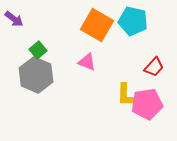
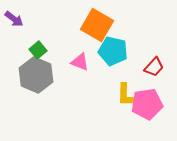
cyan pentagon: moved 20 px left, 30 px down
pink triangle: moved 7 px left
